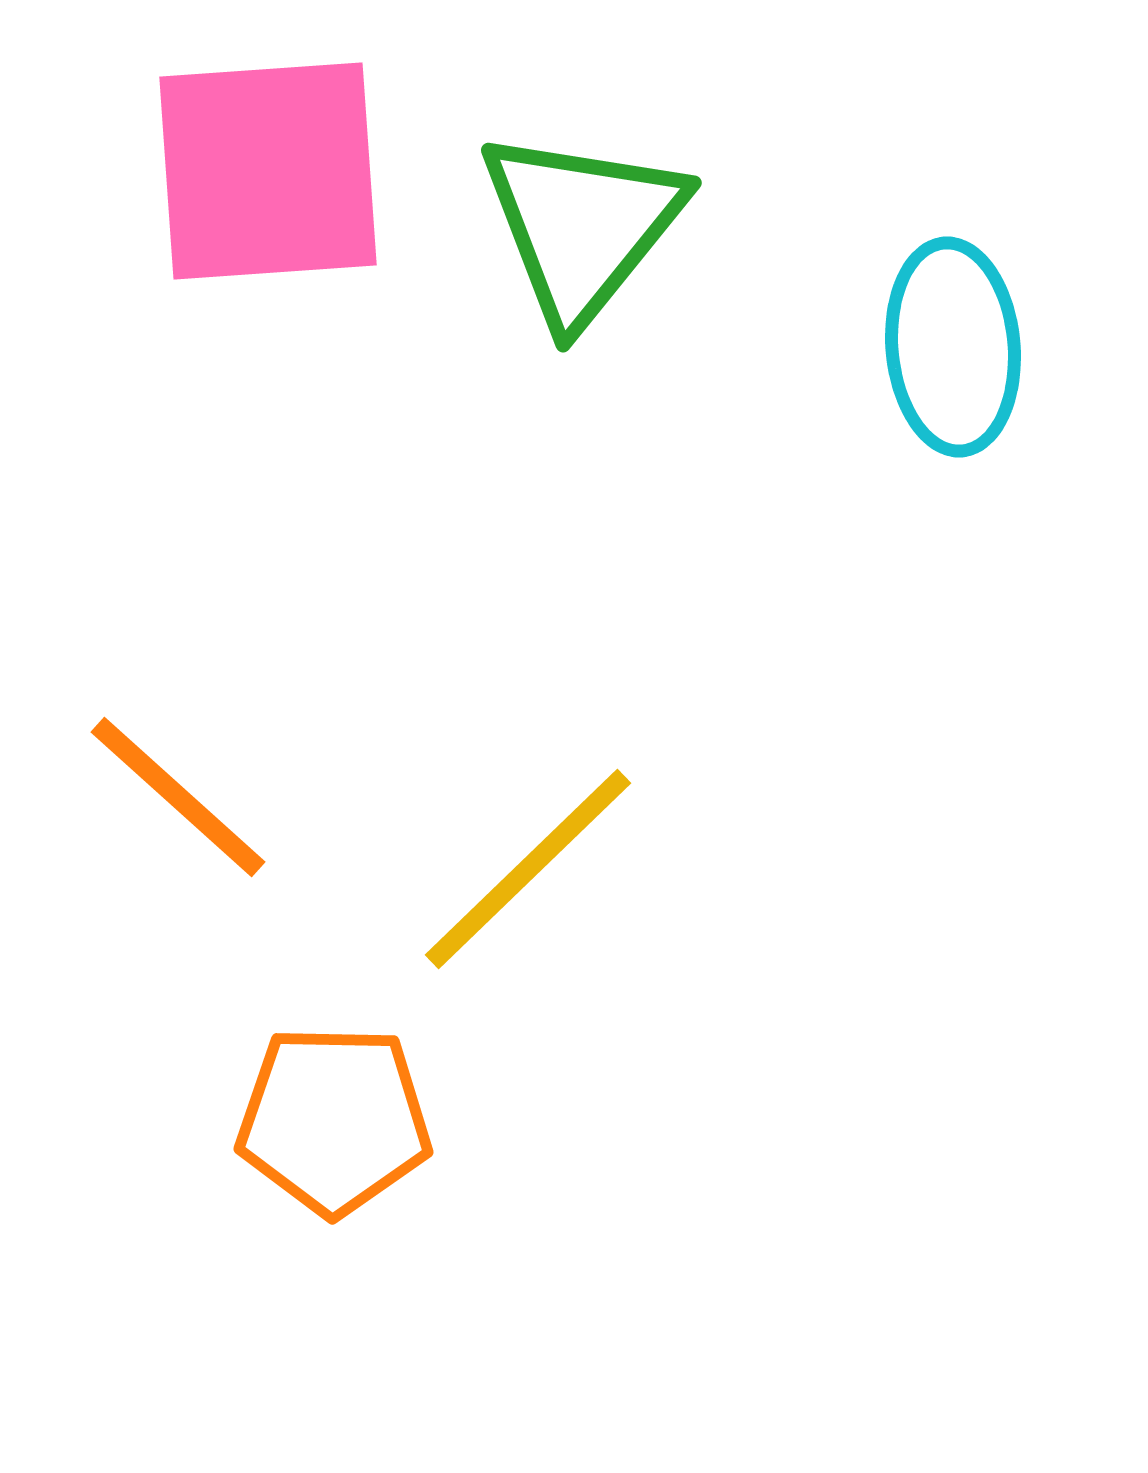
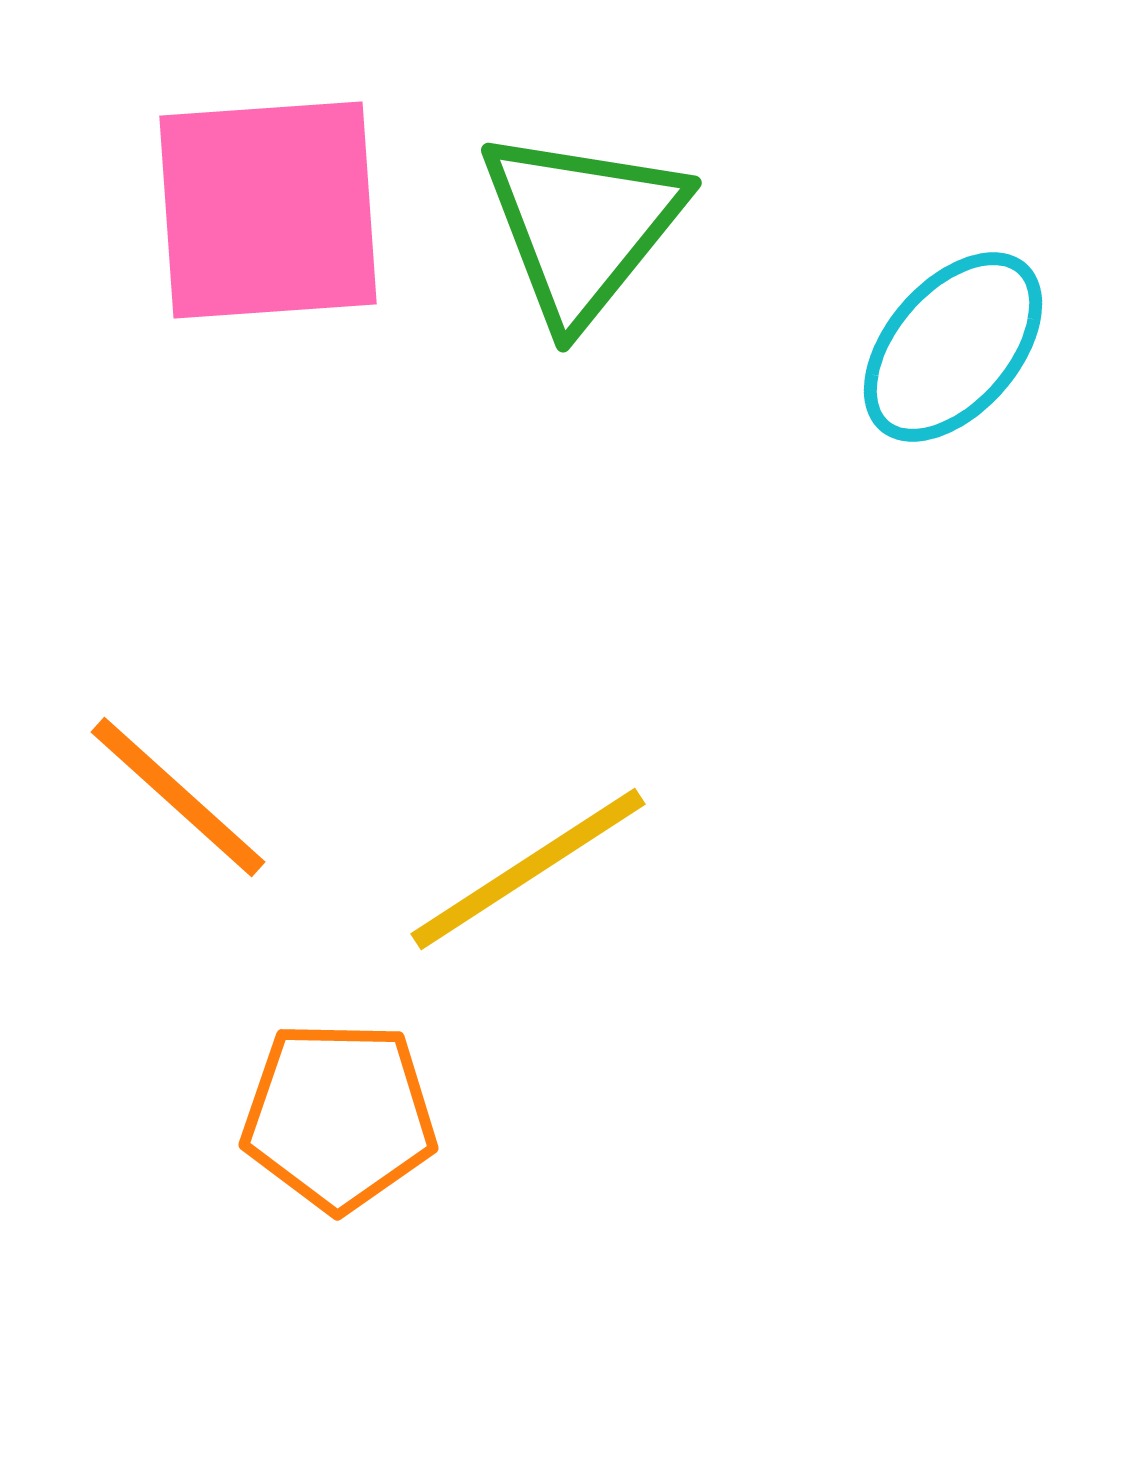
pink square: moved 39 px down
cyan ellipse: rotated 46 degrees clockwise
yellow line: rotated 11 degrees clockwise
orange pentagon: moved 5 px right, 4 px up
